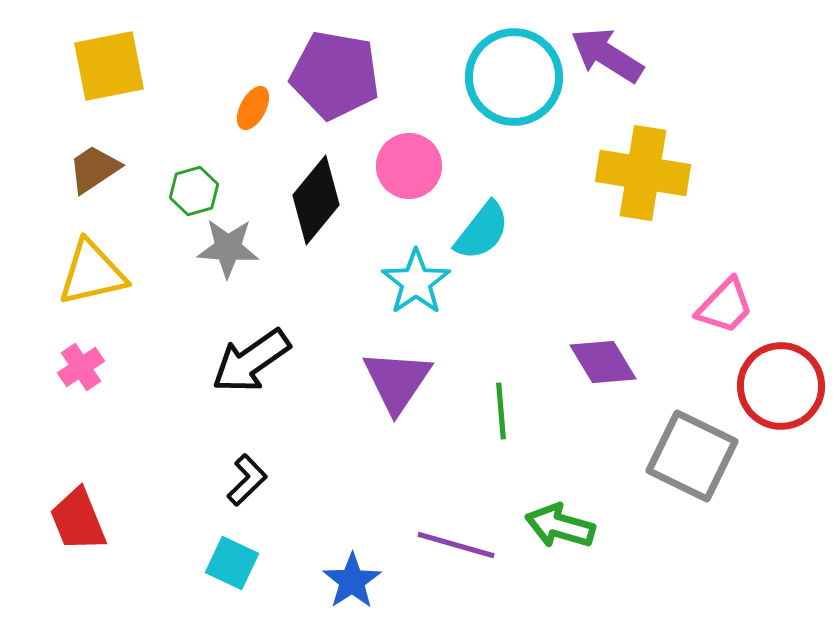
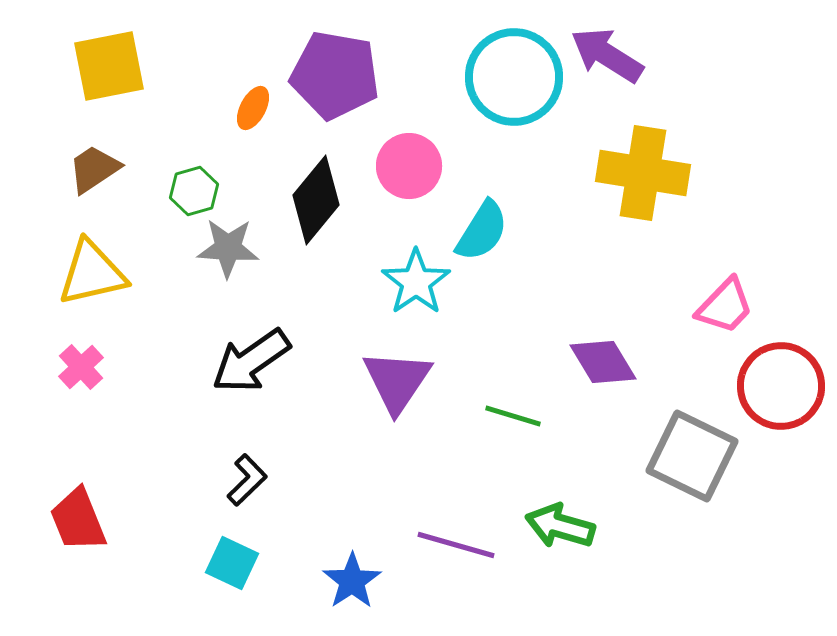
cyan semicircle: rotated 6 degrees counterclockwise
pink cross: rotated 9 degrees counterclockwise
green line: moved 12 px right, 5 px down; rotated 68 degrees counterclockwise
